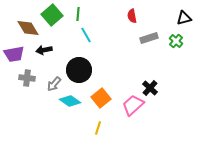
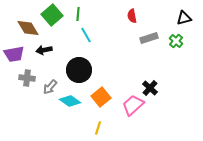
gray arrow: moved 4 px left, 3 px down
orange square: moved 1 px up
